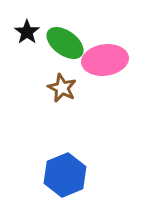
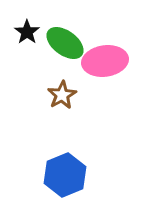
pink ellipse: moved 1 px down
brown star: moved 7 px down; rotated 16 degrees clockwise
